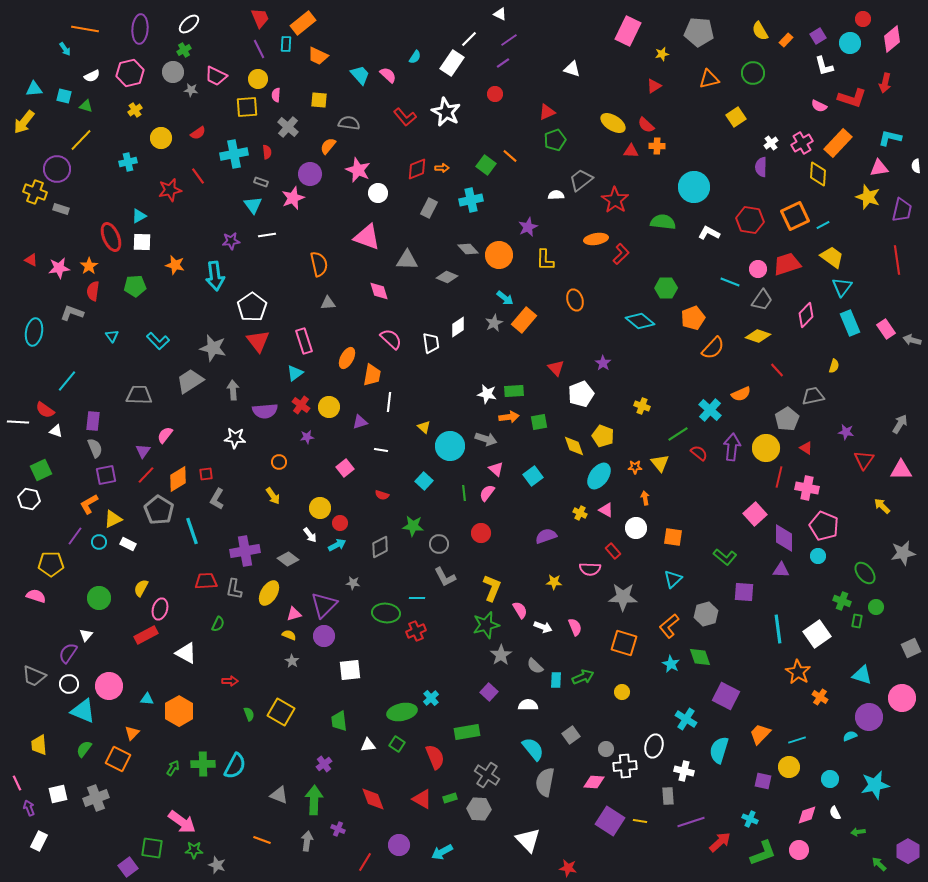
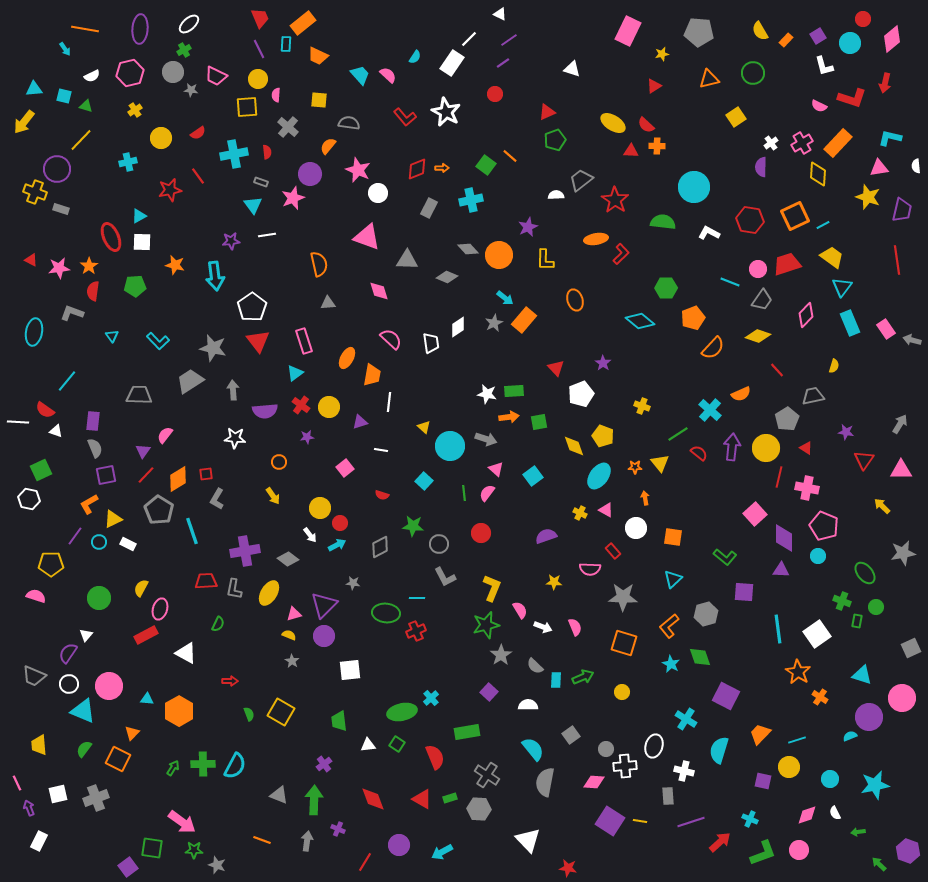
purple hexagon at (908, 851): rotated 10 degrees counterclockwise
